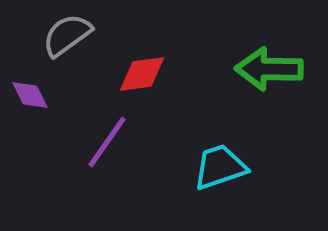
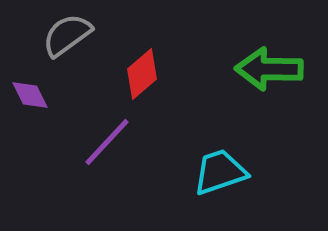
red diamond: rotated 33 degrees counterclockwise
purple line: rotated 8 degrees clockwise
cyan trapezoid: moved 5 px down
